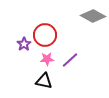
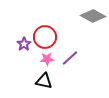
red circle: moved 2 px down
purple line: moved 2 px up
